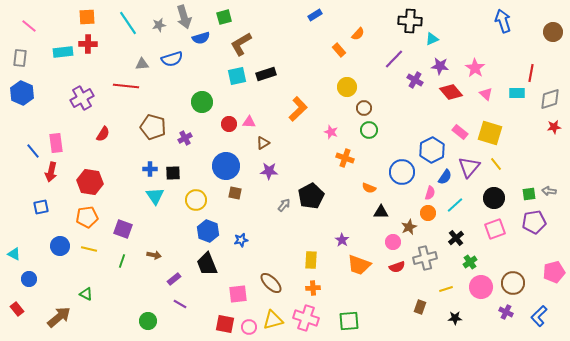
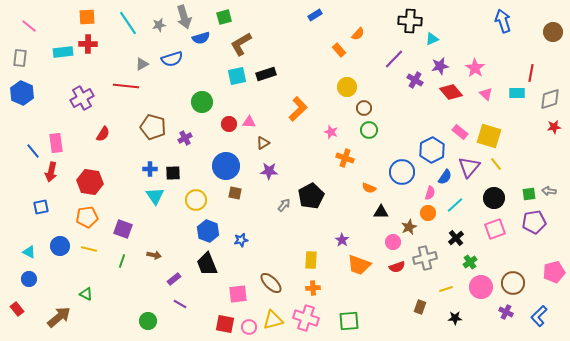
gray triangle at (142, 64): rotated 24 degrees counterclockwise
purple star at (440, 66): rotated 18 degrees counterclockwise
yellow square at (490, 133): moved 1 px left, 3 px down
cyan triangle at (14, 254): moved 15 px right, 2 px up
